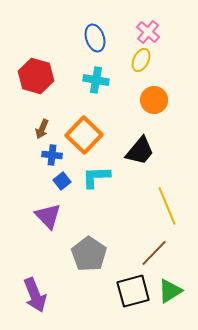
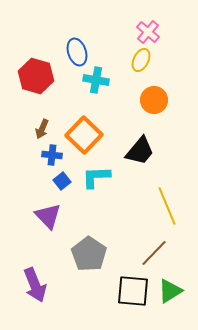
blue ellipse: moved 18 px left, 14 px down
black square: rotated 20 degrees clockwise
purple arrow: moved 10 px up
